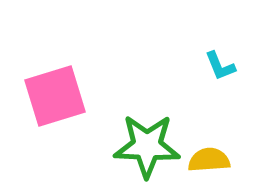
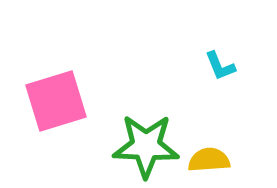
pink square: moved 1 px right, 5 px down
green star: moved 1 px left
